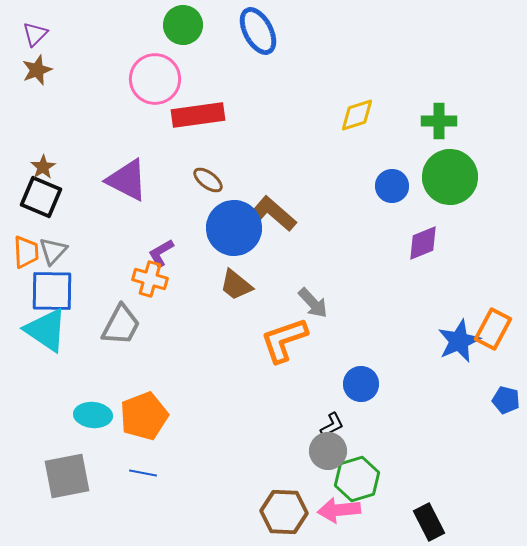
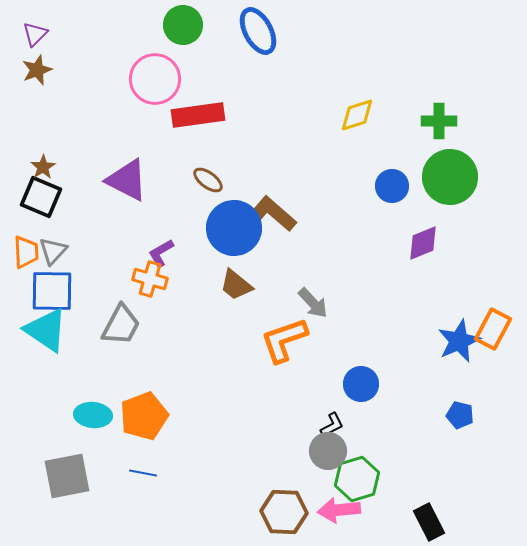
blue pentagon at (506, 400): moved 46 px left, 15 px down
